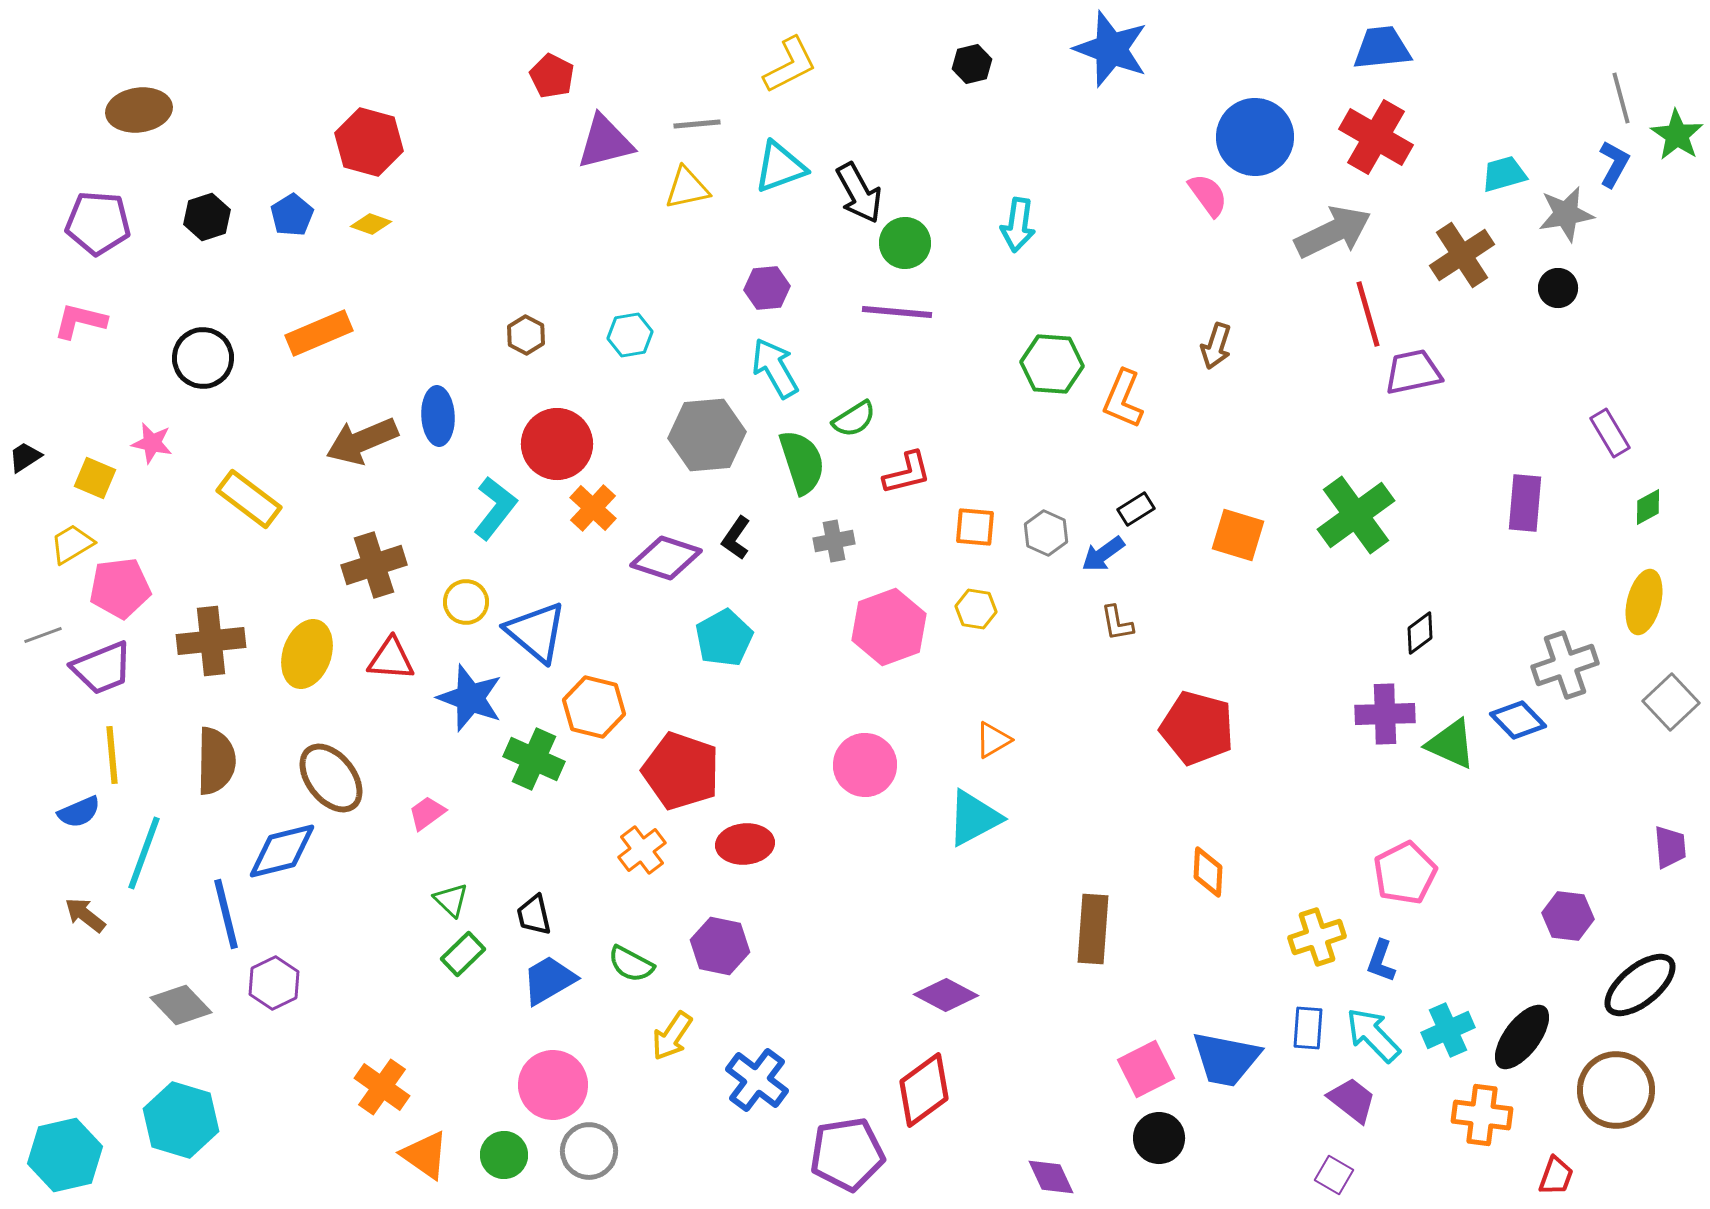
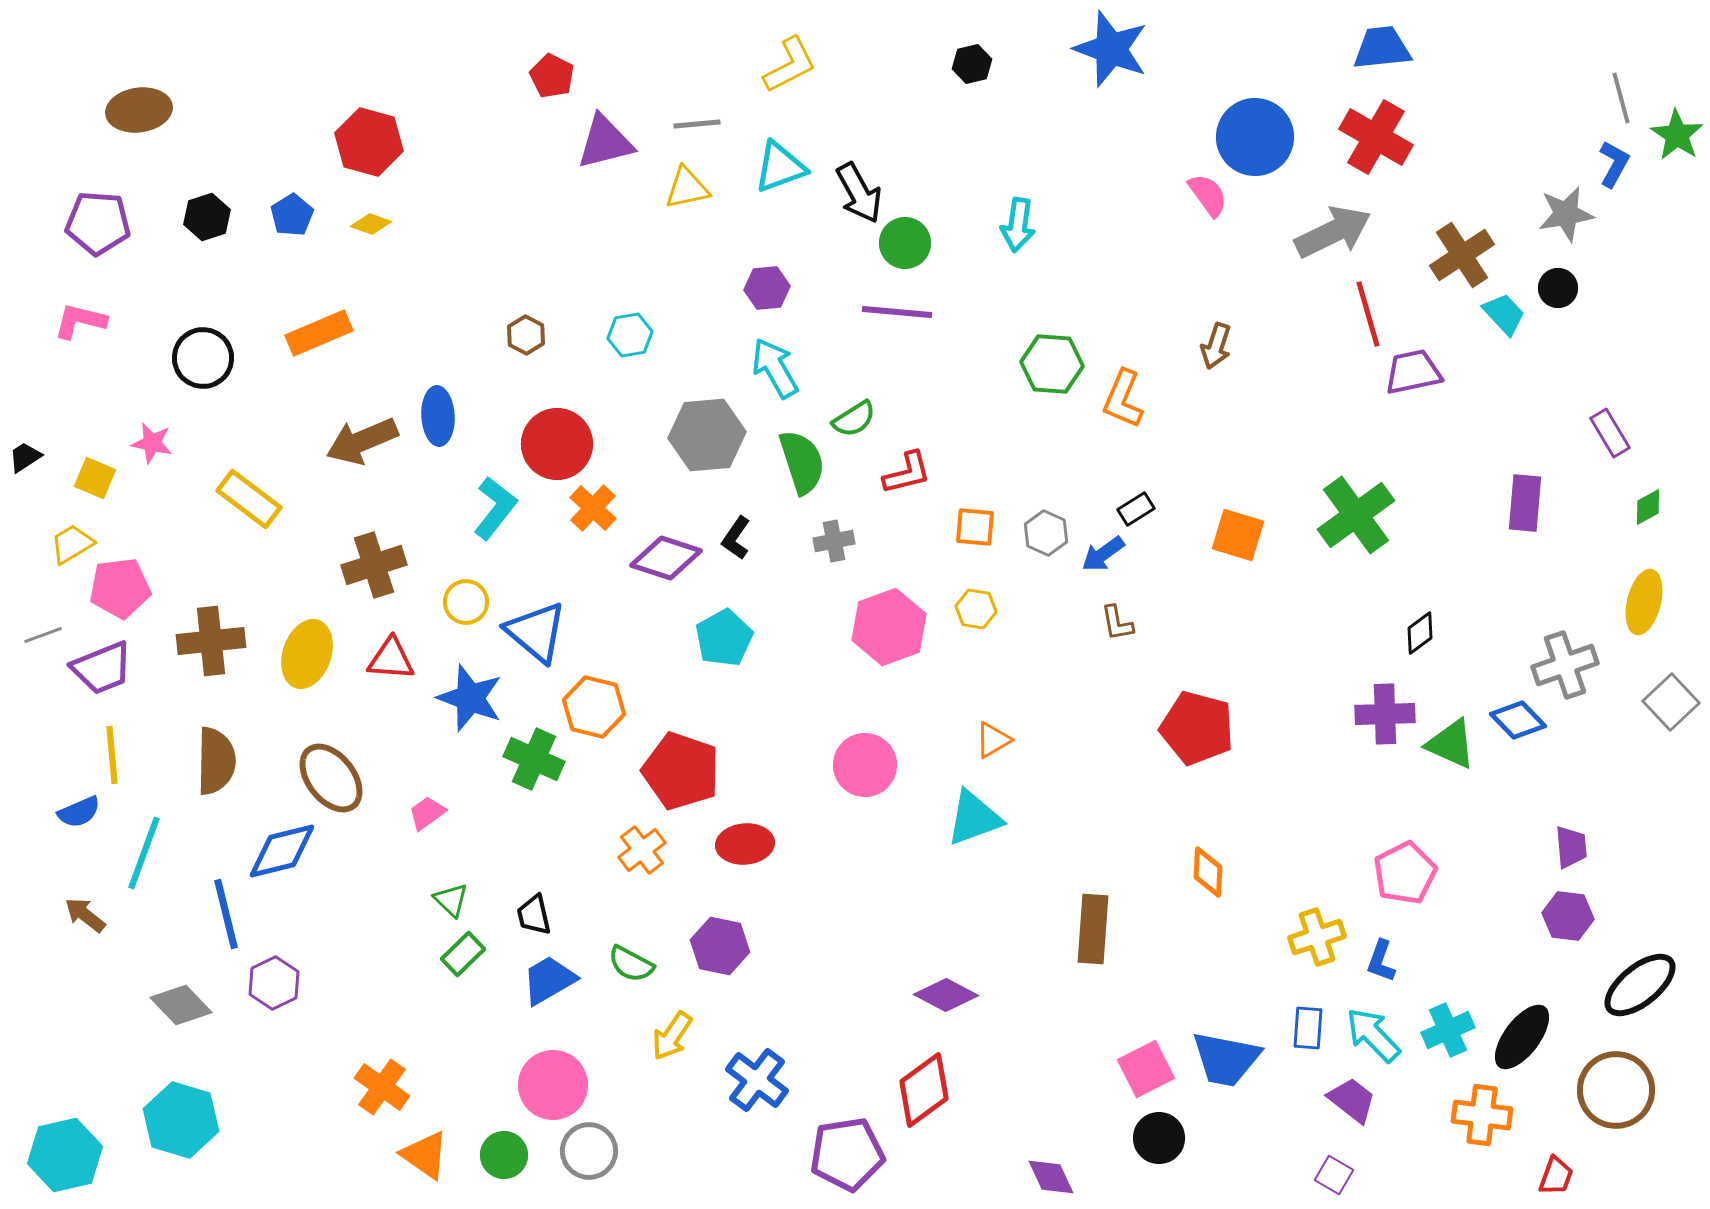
cyan trapezoid at (1504, 174): moved 140 px down; rotated 63 degrees clockwise
cyan triangle at (974, 818): rotated 8 degrees clockwise
purple trapezoid at (1670, 847): moved 99 px left
